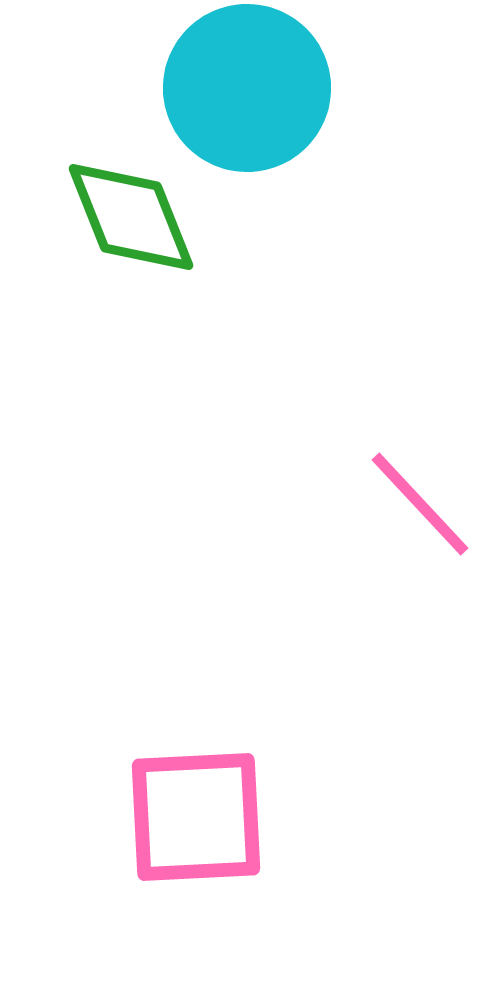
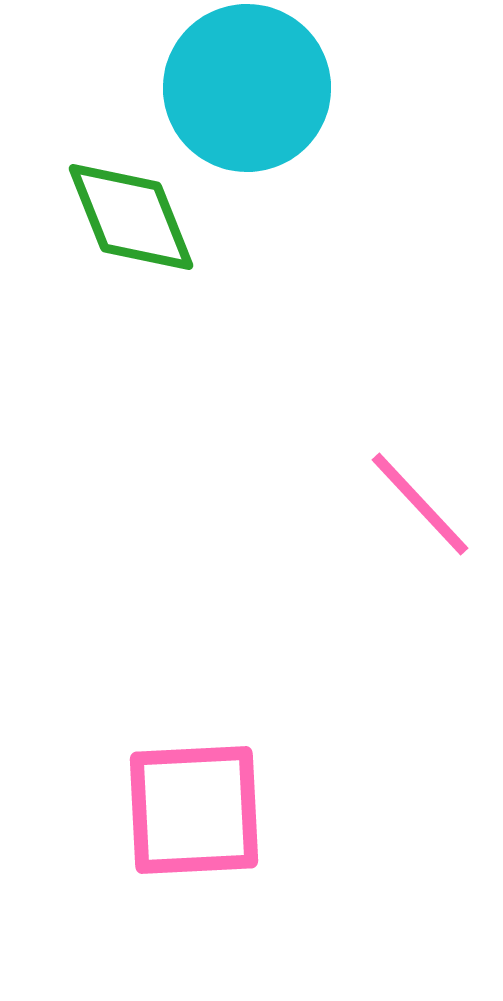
pink square: moved 2 px left, 7 px up
